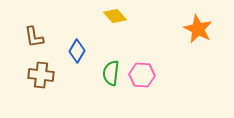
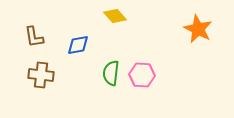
blue diamond: moved 1 px right, 6 px up; rotated 50 degrees clockwise
